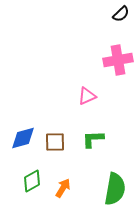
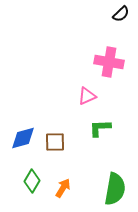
pink cross: moved 9 px left, 2 px down; rotated 20 degrees clockwise
green L-shape: moved 7 px right, 11 px up
green diamond: rotated 30 degrees counterclockwise
